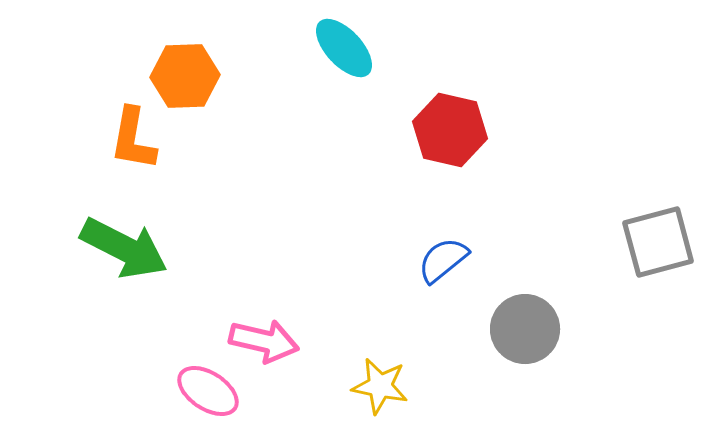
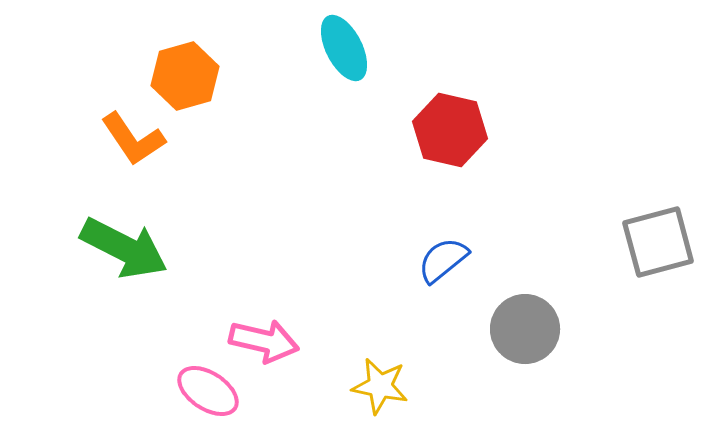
cyan ellipse: rotated 16 degrees clockwise
orange hexagon: rotated 14 degrees counterclockwise
orange L-shape: rotated 44 degrees counterclockwise
